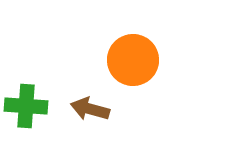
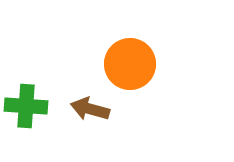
orange circle: moved 3 px left, 4 px down
